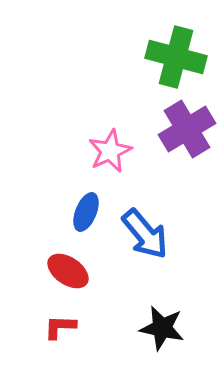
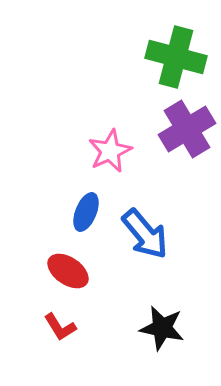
red L-shape: rotated 124 degrees counterclockwise
